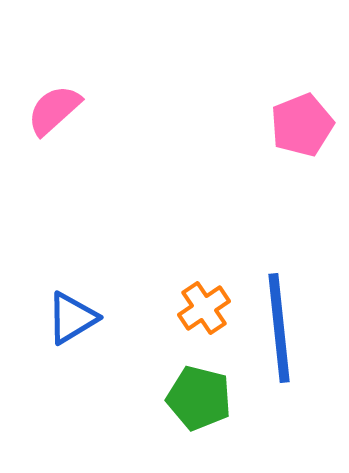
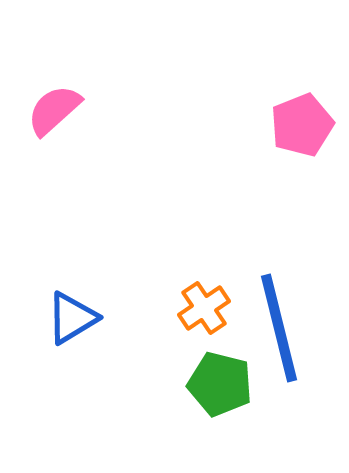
blue line: rotated 8 degrees counterclockwise
green pentagon: moved 21 px right, 14 px up
